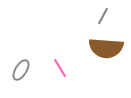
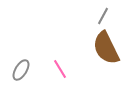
brown semicircle: rotated 60 degrees clockwise
pink line: moved 1 px down
